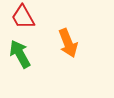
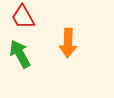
orange arrow: rotated 24 degrees clockwise
